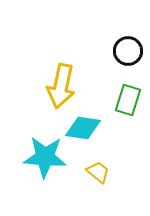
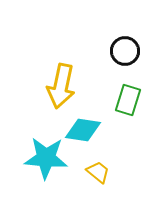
black circle: moved 3 px left
cyan diamond: moved 2 px down
cyan star: moved 1 px right, 1 px down
